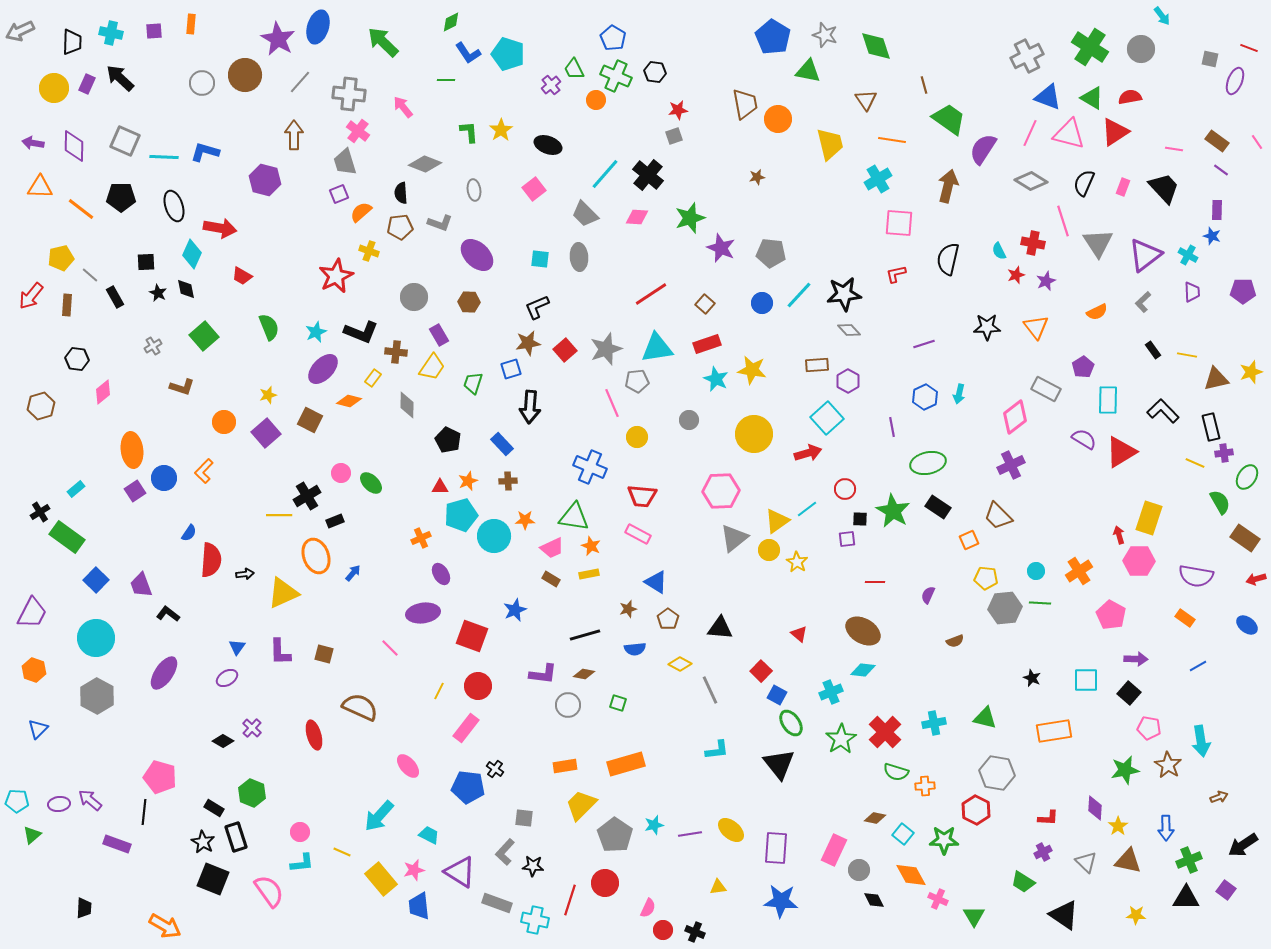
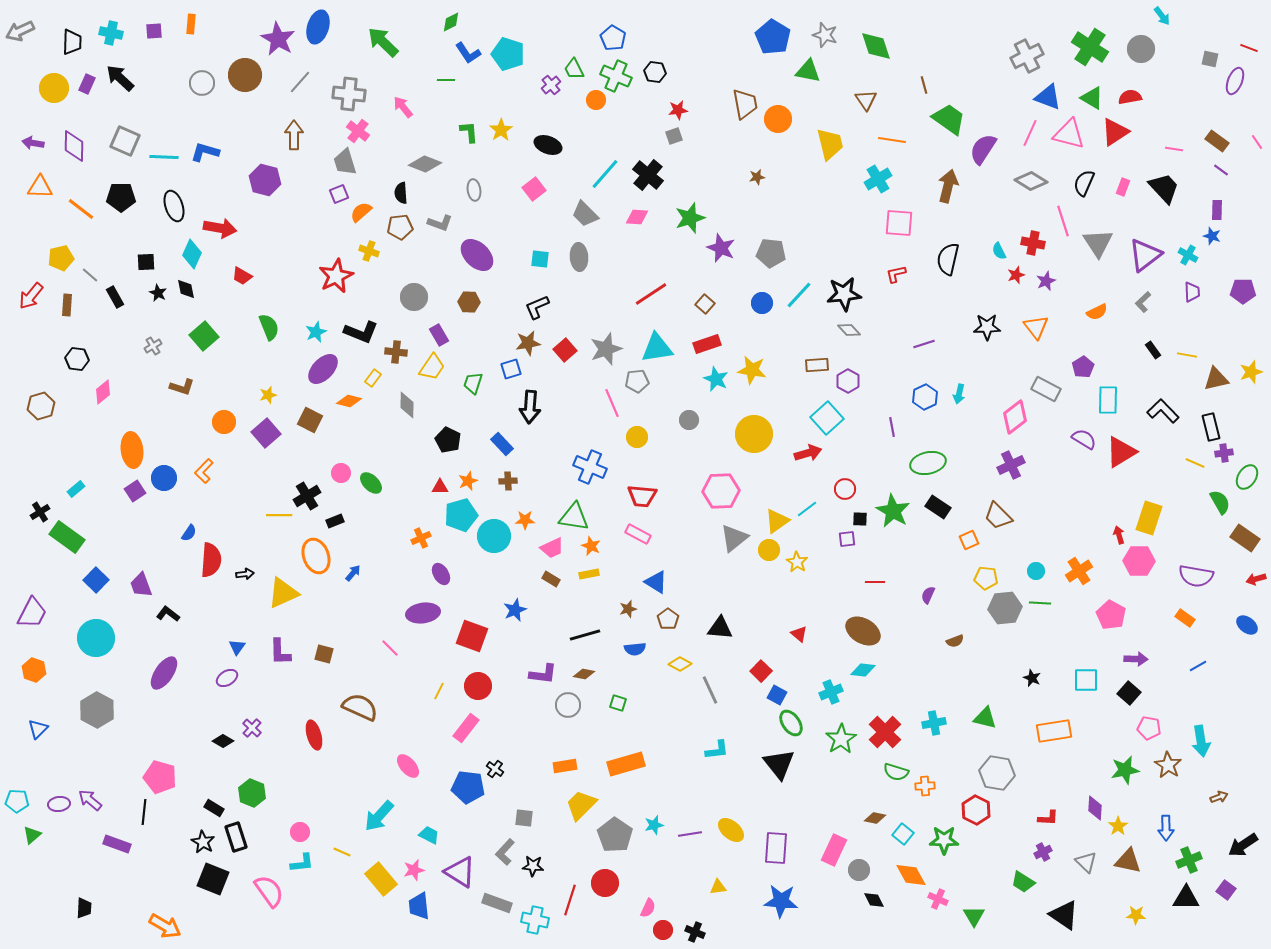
gray hexagon at (97, 696): moved 14 px down
